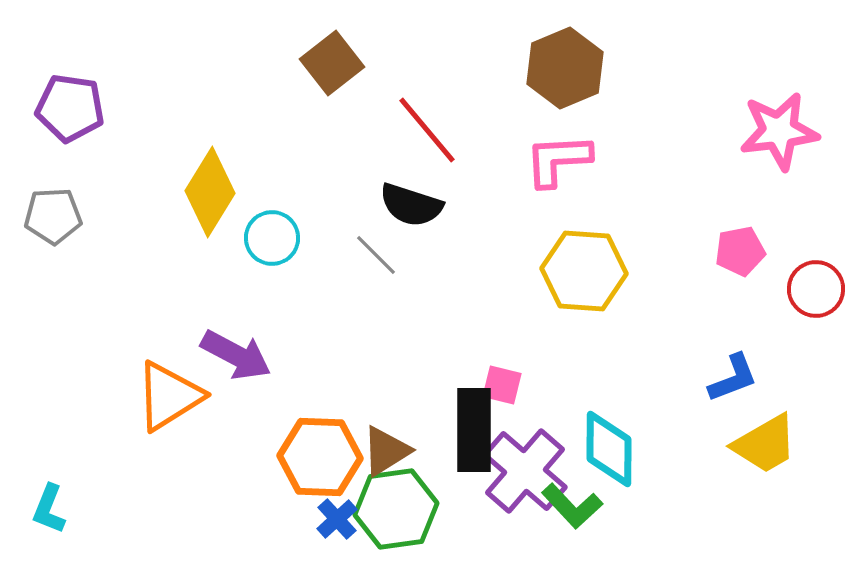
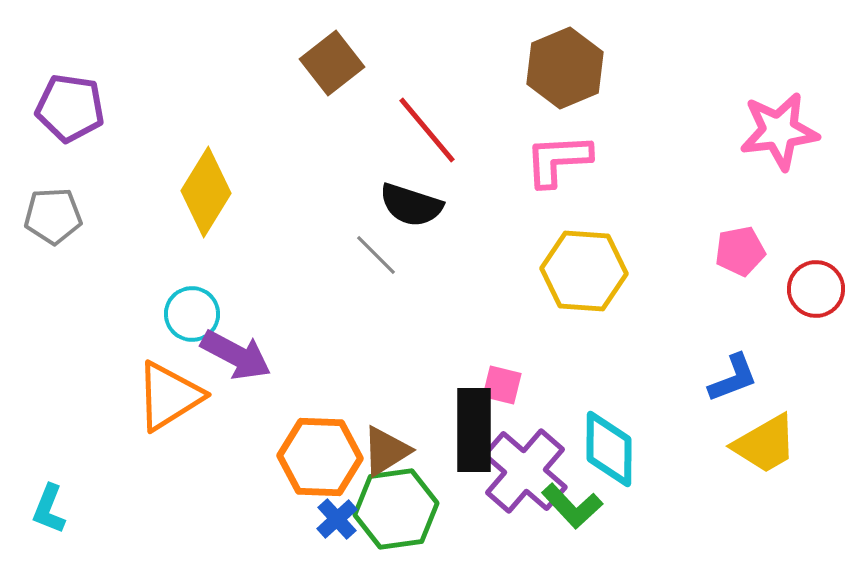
yellow diamond: moved 4 px left
cyan circle: moved 80 px left, 76 px down
